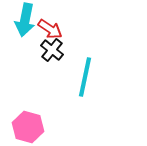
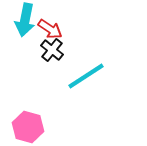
cyan line: moved 1 px right, 1 px up; rotated 45 degrees clockwise
